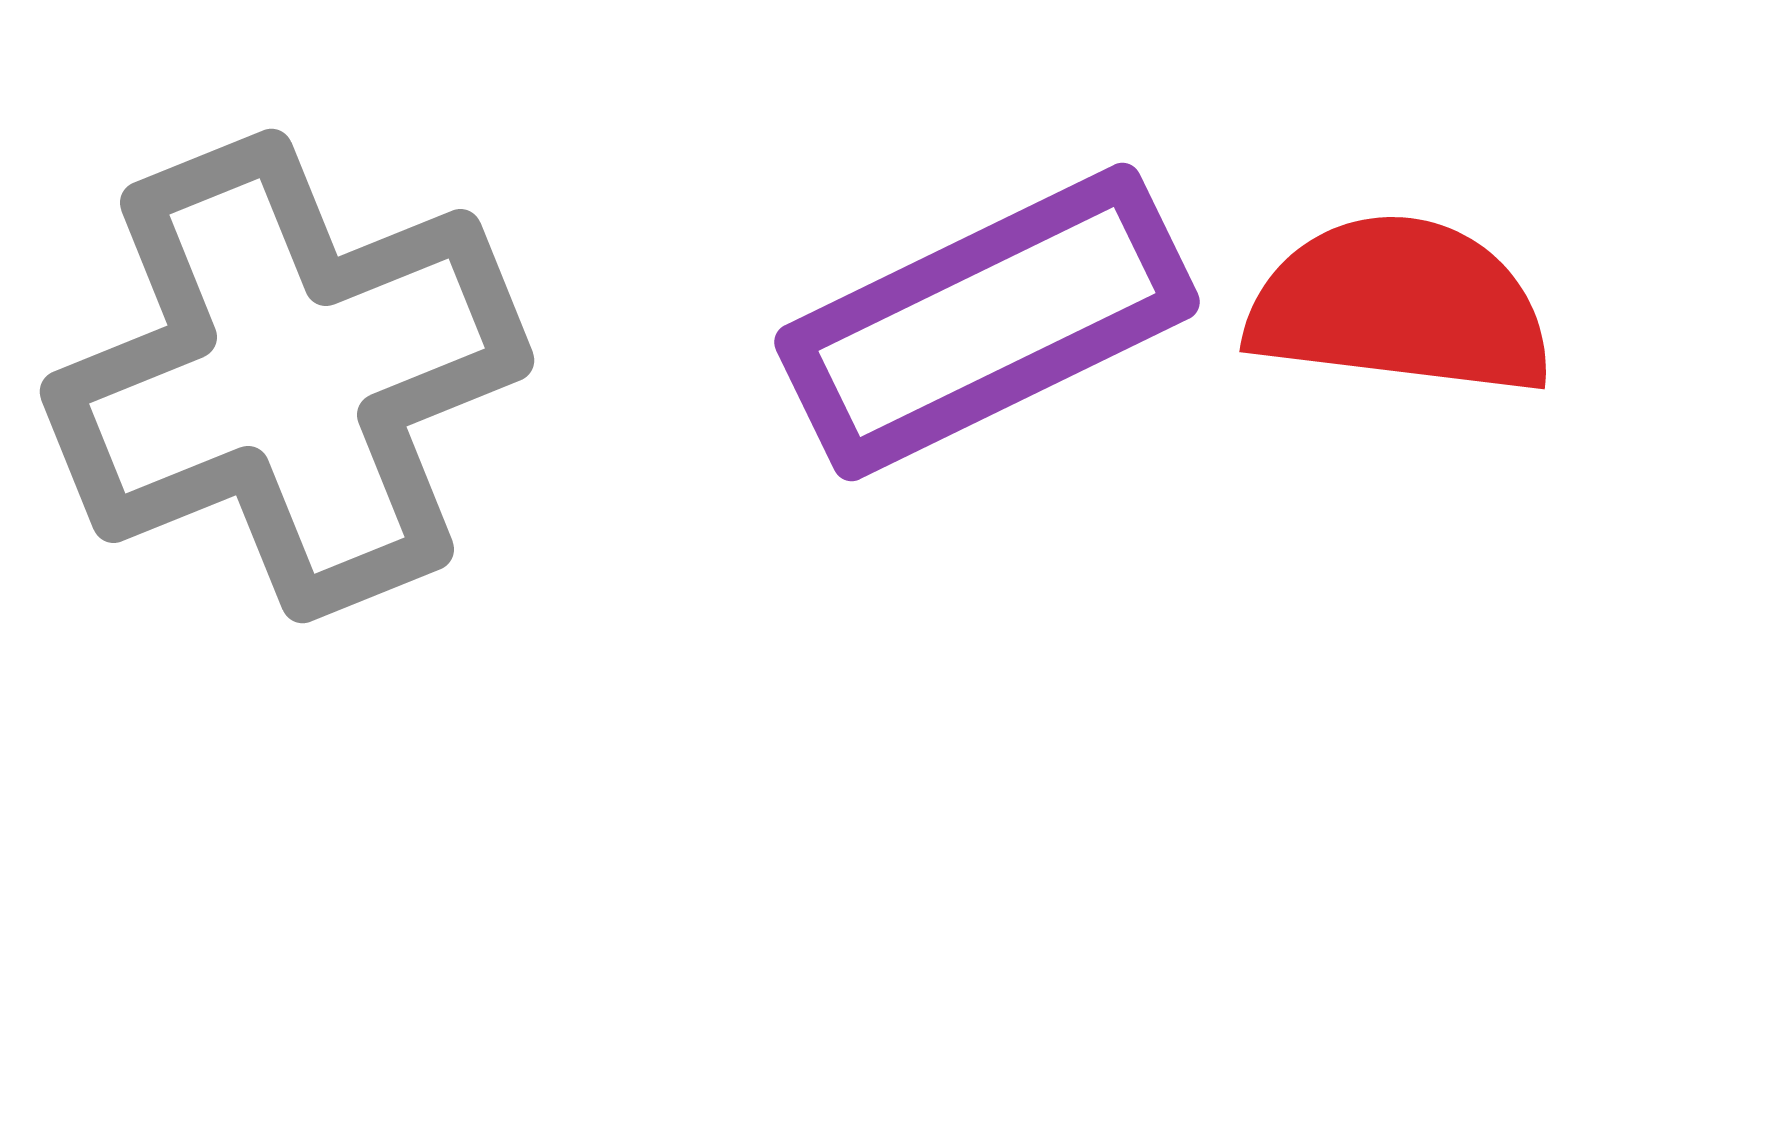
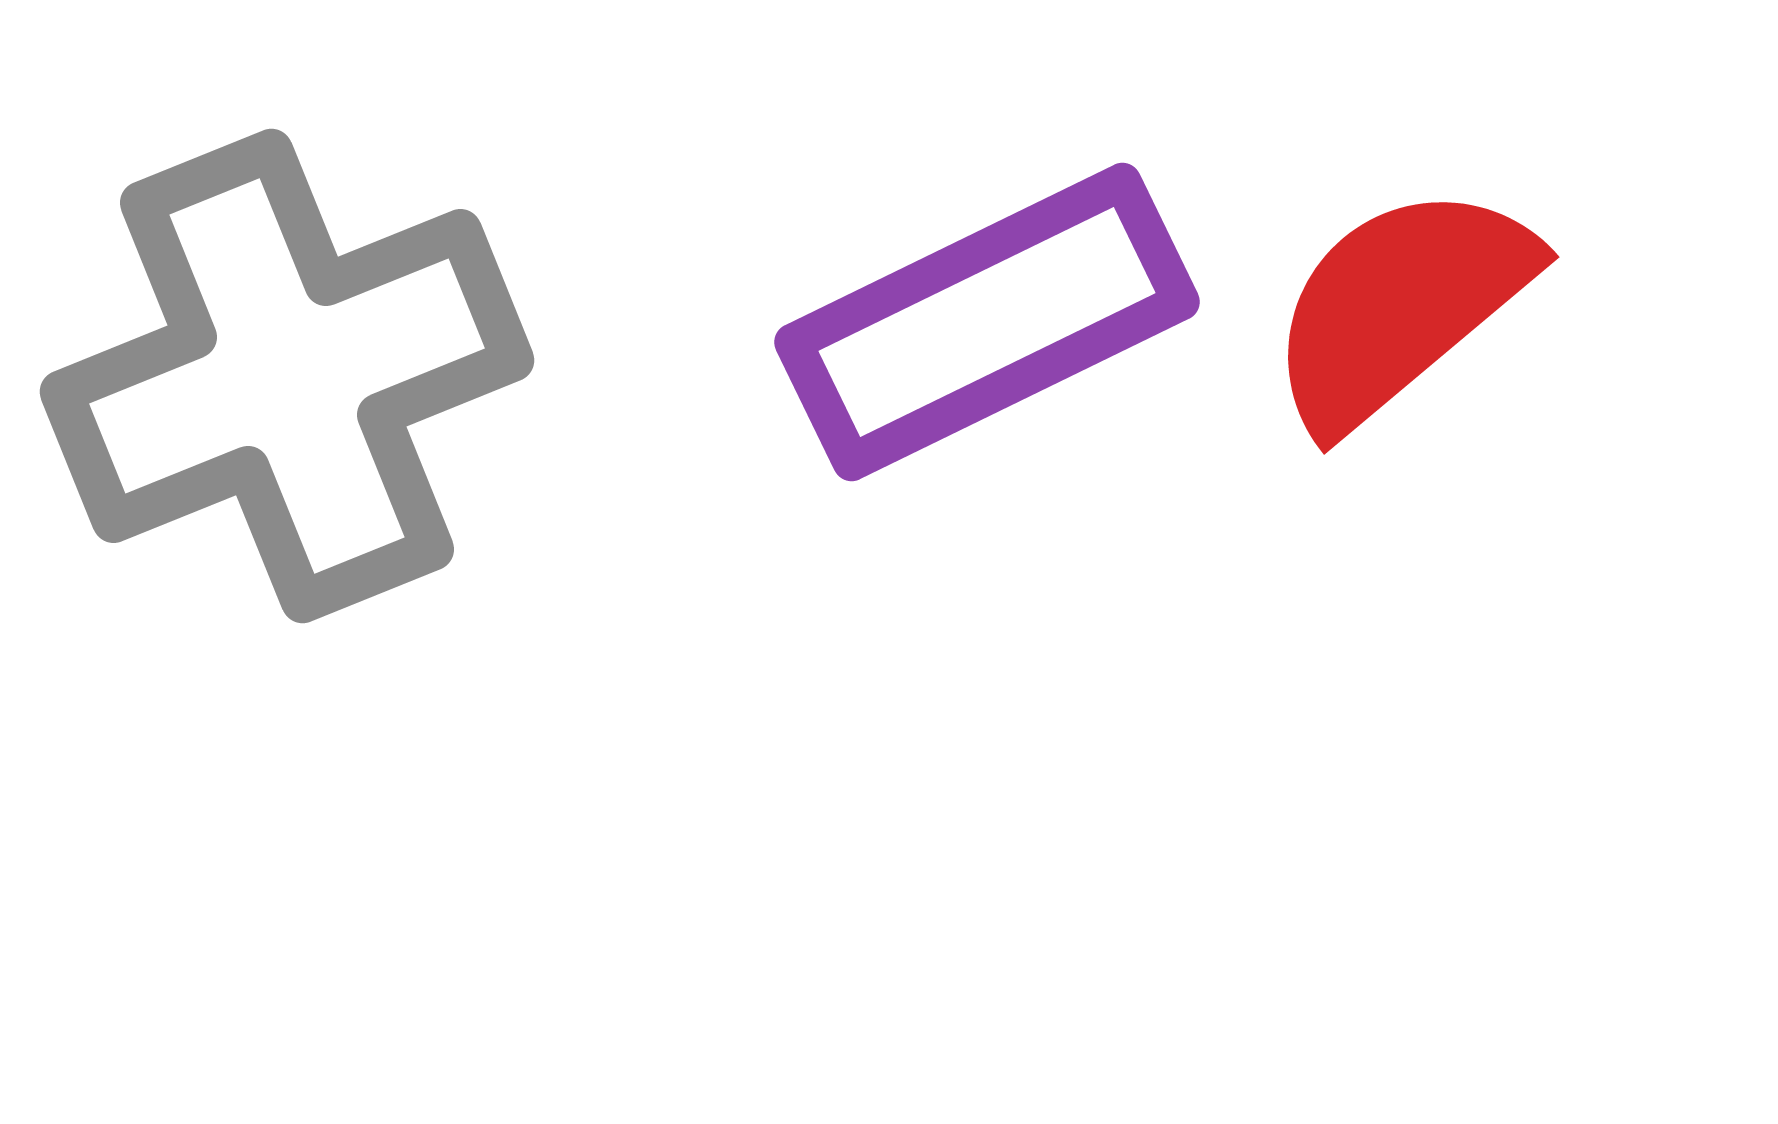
red semicircle: rotated 47 degrees counterclockwise
